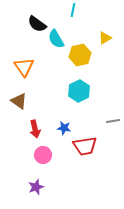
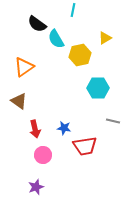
orange triangle: rotated 30 degrees clockwise
cyan hexagon: moved 19 px right, 3 px up; rotated 25 degrees clockwise
gray line: rotated 24 degrees clockwise
